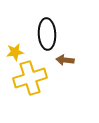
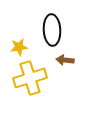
black ellipse: moved 5 px right, 4 px up
yellow star: moved 4 px right, 5 px up
